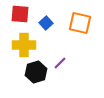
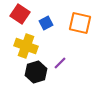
red square: rotated 30 degrees clockwise
blue square: rotated 16 degrees clockwise
yellow cross: moved 2 px right, 1 px down; rotated 20 degrees clockwise
